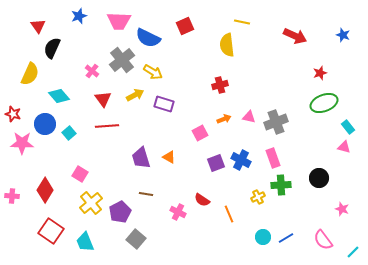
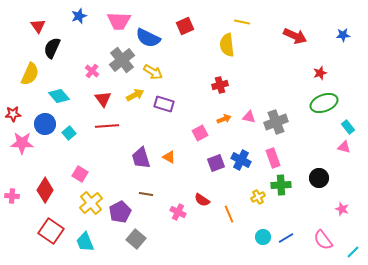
blue star at (343, 35): rotated 24 degrees counterclockwise
red star at (13, 114): rotated 21 degrees counterclockwise
